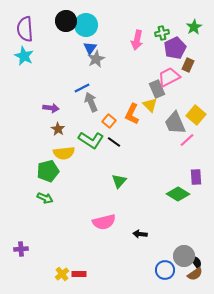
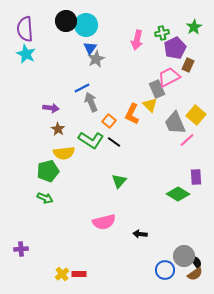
cyan star: moved 2 px right, 2 px up
